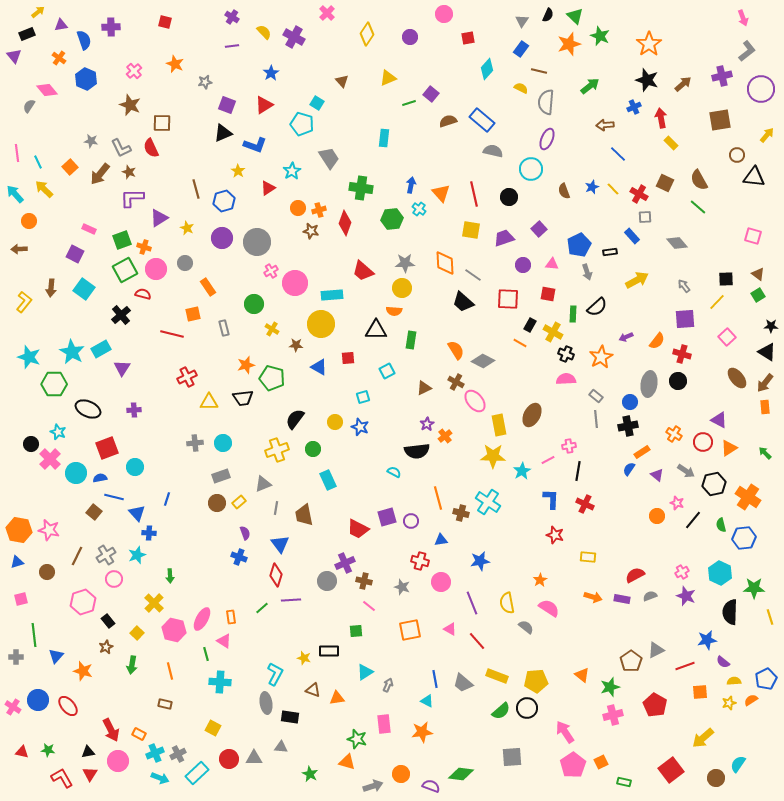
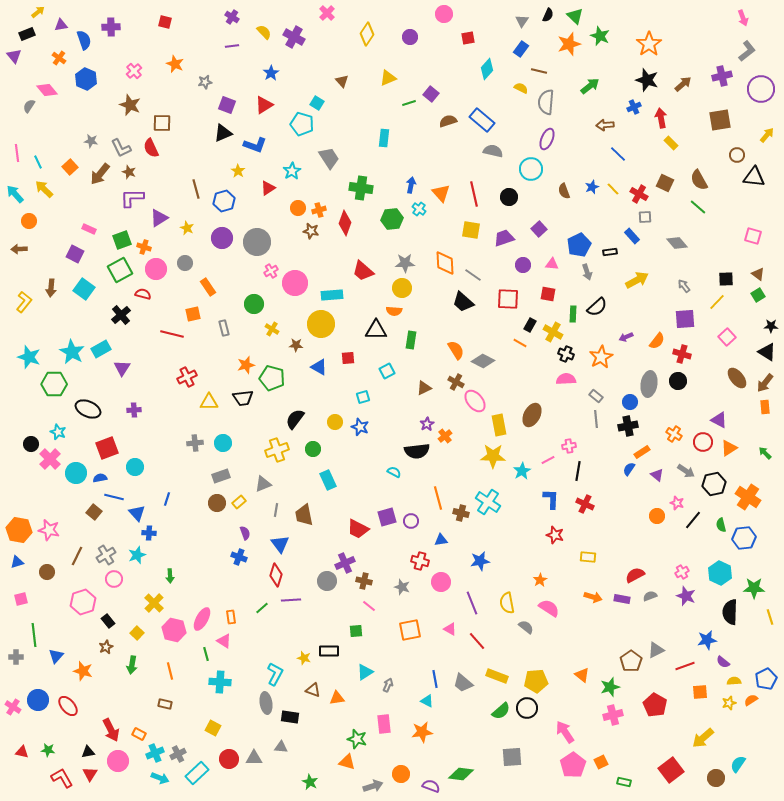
green square at (125, 270): moved 5 px left
gray line at (276, 508): moved 2 px down
green star at (310, 774): moved 8 px down
